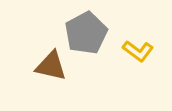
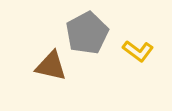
gray pentagon: moved 1 px right
